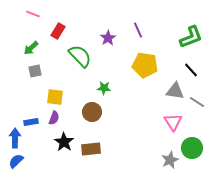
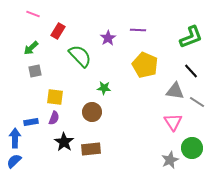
purple line: rotated 63 degrees counterclockwise
yellow pentagon: rotated 15 degrees clockwise
black line: moved 1 px down
blue semicircle: moved 2 px left
